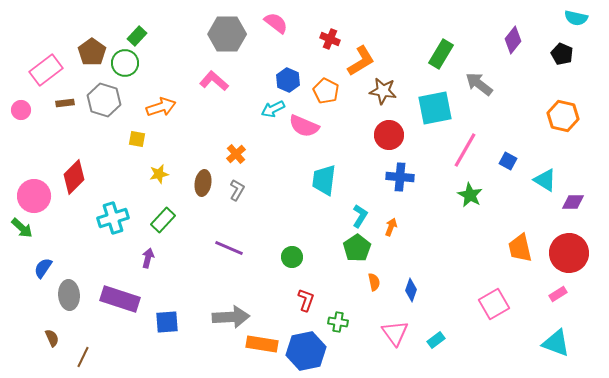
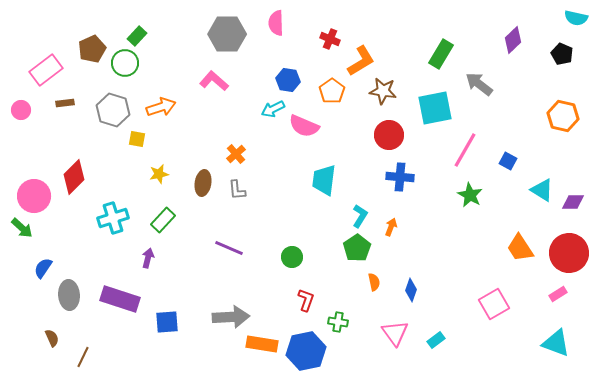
pink semicircle at (276, 23): rotated 130 degrees counterclockwise
purple diamond at (513, 40): rotated 8 degrees clockwise
brown pentagon at (92, 52): moved 3 px up; rotated 12 degrees clockwise
blue hexagon at (288, 80): rotated 15 degrees counterclockwise
orange pentagon at (326, 91): moved 6 px right; rotated 10 degrees clockwise
gray hexagon at (104, 100): moved 9 px right, 10 px down
cyan triangle at (545, 180): moved 3 px left, 10 px down
gray L-shape at (237, 190): rotated 145 degrees clockwise
orange trapezoid at (520, 248): rotated 20 degrees counterclockwise
